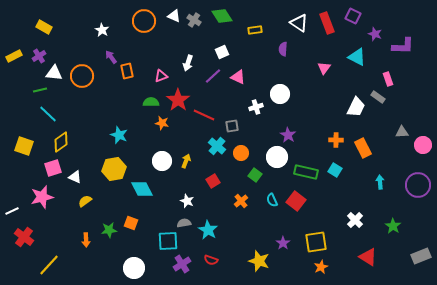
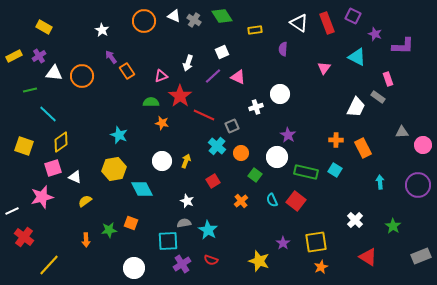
orange rectangle at (127, 71): rotated 21 degrees counterclockwise
green line at (40, 90): moved 10 px left
red star at (178, 100): moved 2 px right, 4 px up
gray square at (232, 126): rotated 16 degrees counterclockwise
